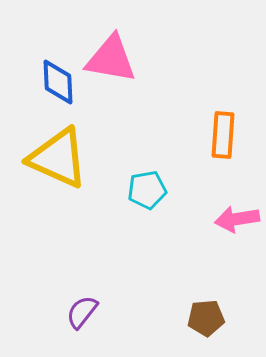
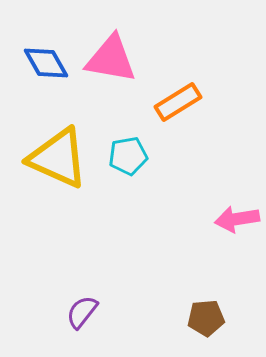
blue diamond: moved 12 px left, 19 px up; rotated 27 degrees counterclockwise
orange rectangle: moved 45 px left, 33 px up; rotated 54 degrees clockwise
cyan pentagon: moved 19 px left, 34 px up
